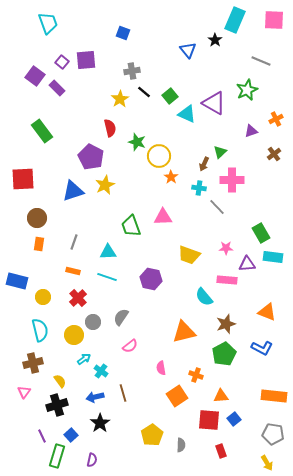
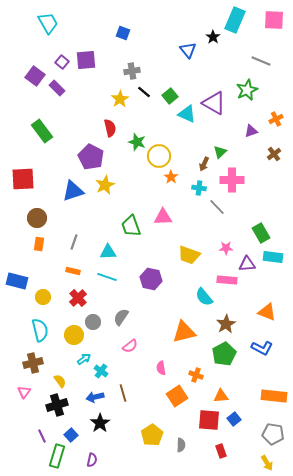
cyan trapezoid at (48, 23): rotated 10 degrees counterclockwise
black star at (215, 40): moved 2 px left, 3 px up
brown star at (226, 324): rotated 12 degrees counterclockwise
